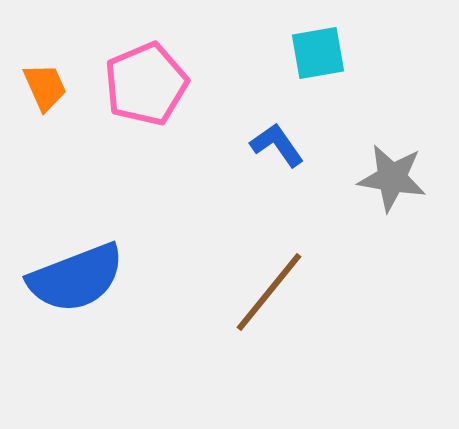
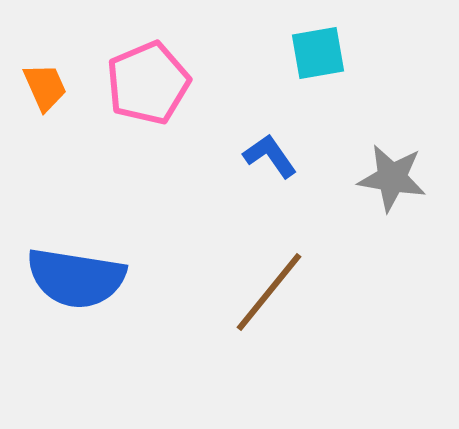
pink pentagon: moved 2 px right, 1 px up
blue L-shape: moved 7 px left, 11 px down
blue semicircle: rotated 30 degrees clockwise
